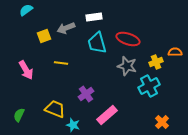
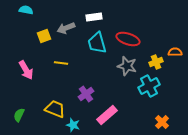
cyan semicircle: rotated 48 degrees clockwise
